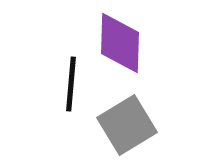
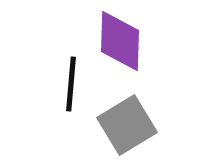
purple diamond: moved 2 px up
